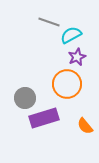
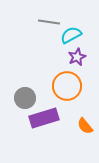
gray line: rotated 10 degrees counterclockwise
orange circle: moved 2 px down
